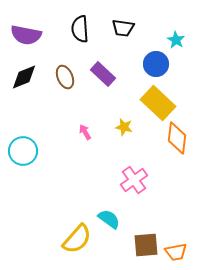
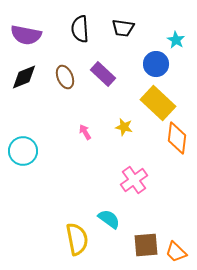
yellow semicircle: rotated 52 degrees counterclockwise
orange trapezoid: rotated 55 degrees clockwise
